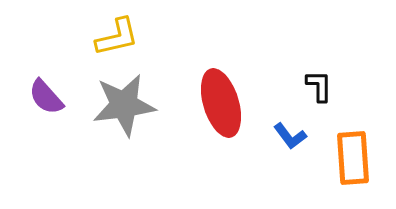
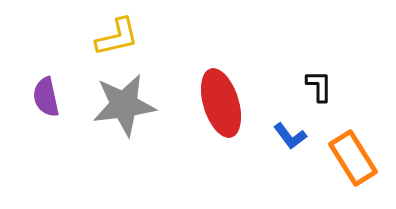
purple semicircle: rotated 30 degrees clockwise
orange rectangle: rotated 28 degrees counterclockwise
